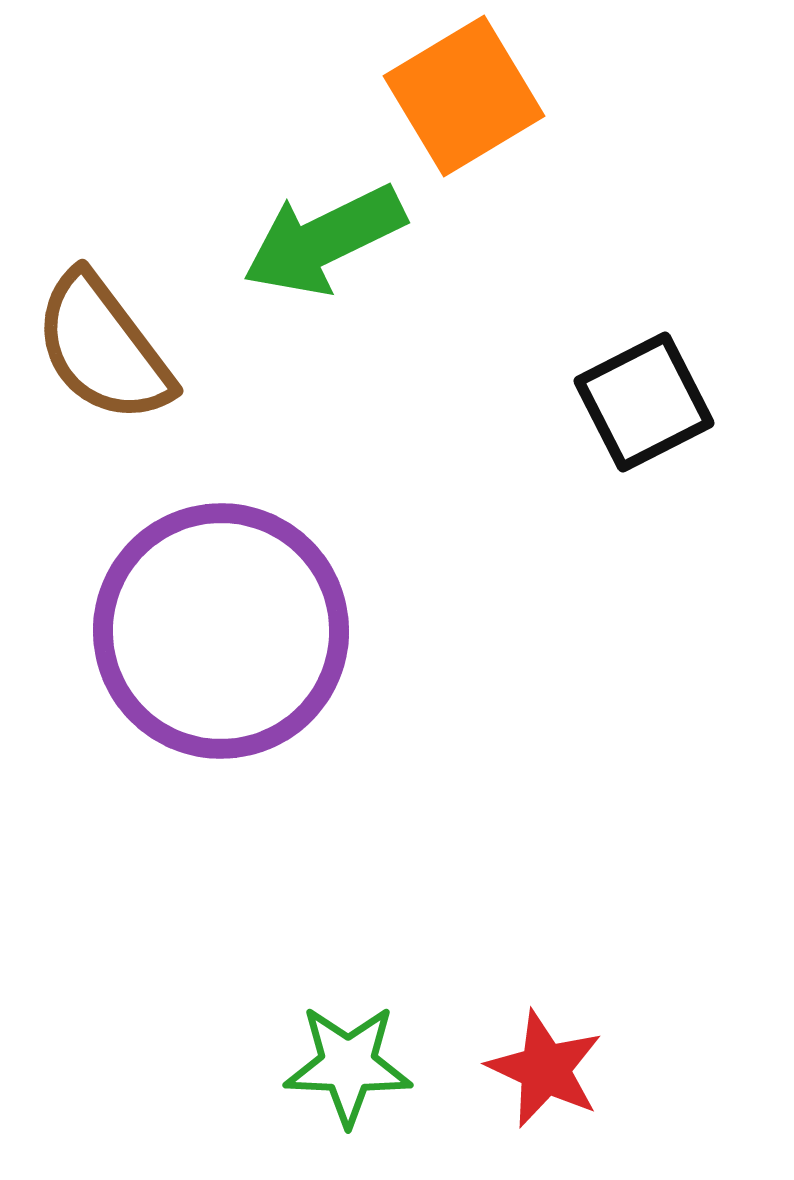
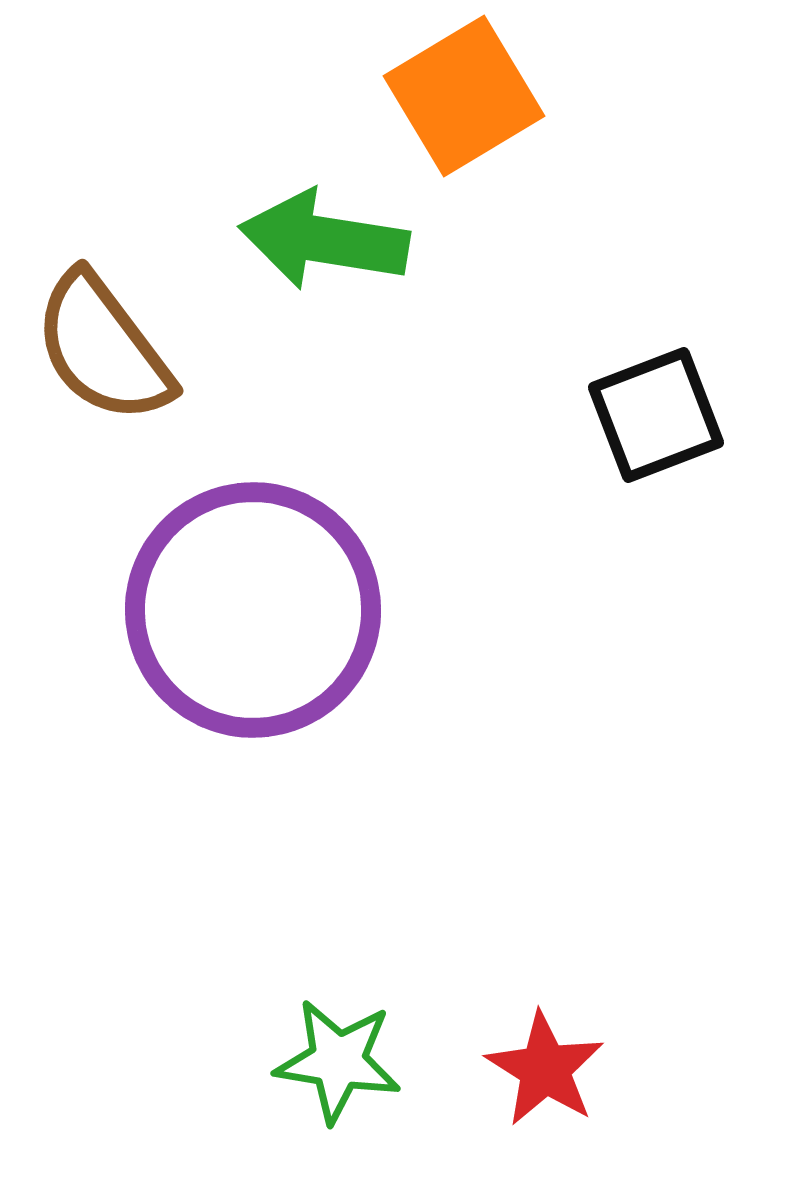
green arrow: rotated 35 degrees clockwise
black square: moved 12 px right, 13 px down; rotated 6 degrees clockwise
purple circle: moved 32 px right, 21 px up
green star: moved 10 px left, 4 px up; rotated 7 degrees clockwise
red star: rotated 7 degrees clockwise
